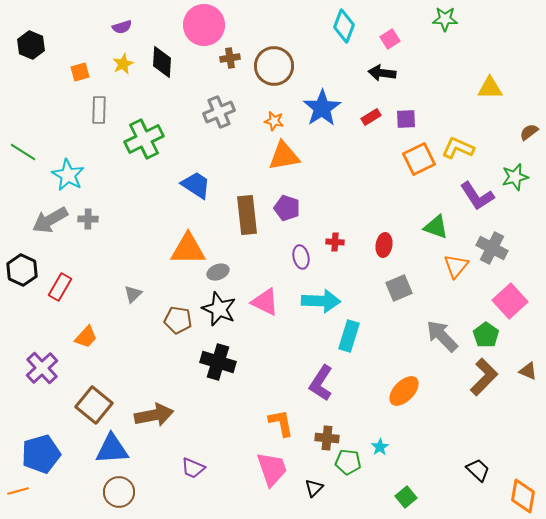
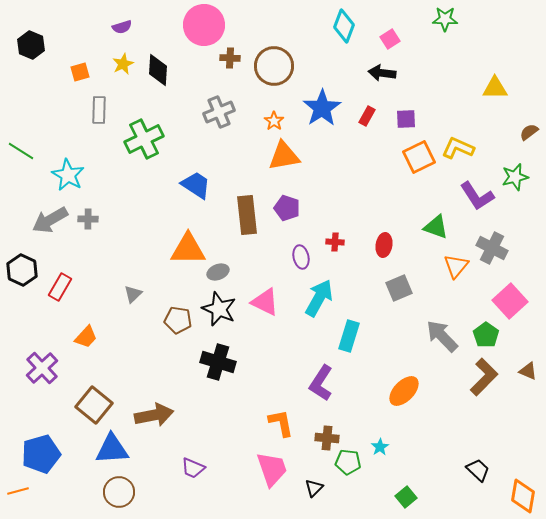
brown cross at (230, 58): rotated 12 degrees clockwise
black diamond at (162, 62): moved 4 px left, 8 px down
yellow triangle at (490, 88): moved 5 px right
red rectangle at (371, 117): moved 4 px left, 1 px up; rotated 30 degrees counterclockwise
orange star at (274, 121): rotated 24 degrees clockwise
green line at (23, 152): moved 2 px left, 1 px up
orange square at (419, 159): moved 2 px up
cyan arrow at (321, 301): moved 2 px left, 3 px up; rotated 63 degrees counterclockwise
